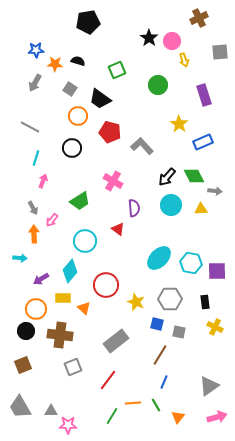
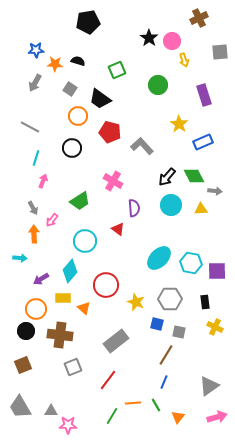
brown line at (160, 355): moved 6 px right
